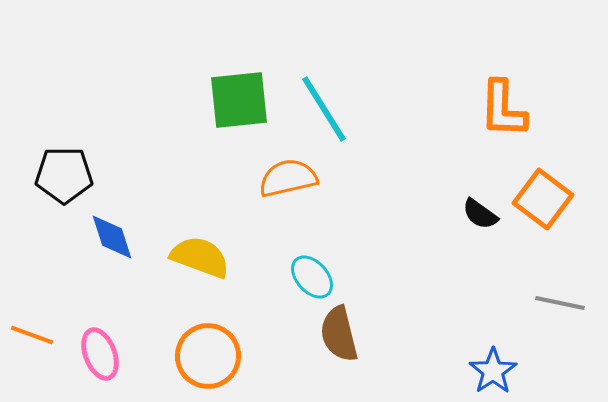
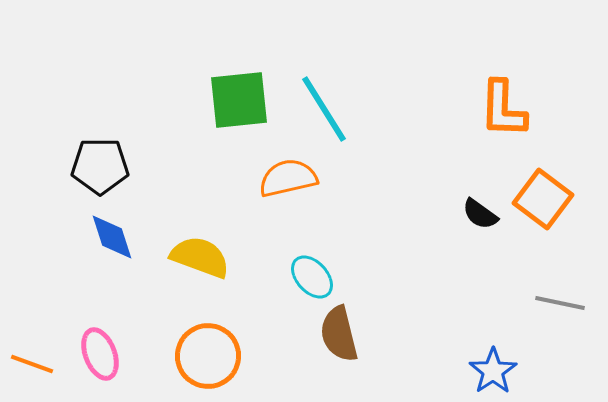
black pentagon: moved 36 px right, 9 px up
orange line: moved 29 px down
